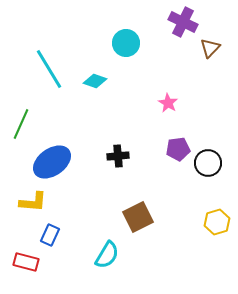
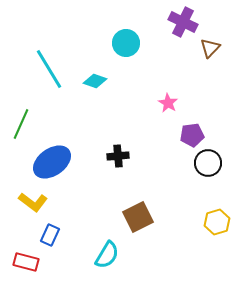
purple pentagon: moved 14 px right, 14 px up
yellow L-shape: rotated 32 degrees clockwise
